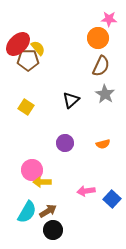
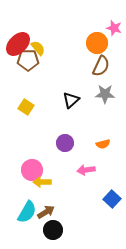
pink star: moved 5 px right, 9 px down; rotated 14 degrees clockwise
orange circle: moved 1 px left, 5 px down
gray star: rotated 30 degrees counterclockwise
pink arrow: moved 21 px up
brown arrow: moved 2 px left, 1 px down
